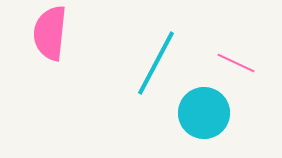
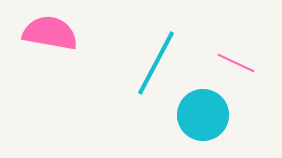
pink semicircle: rotated 94 degrees clockwise
cyan circle: moved 1 px left, 2 px down
